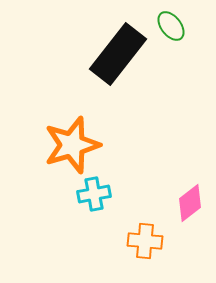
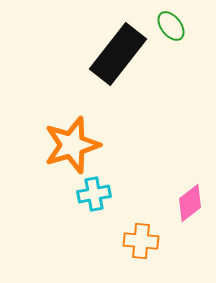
orange cross: moved 4 px left
